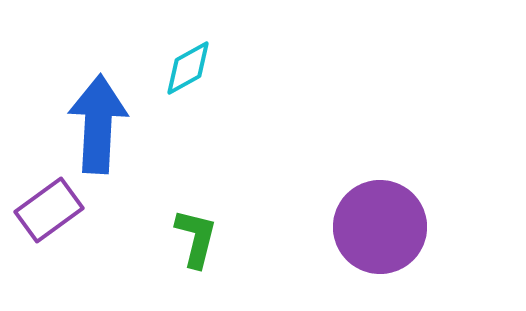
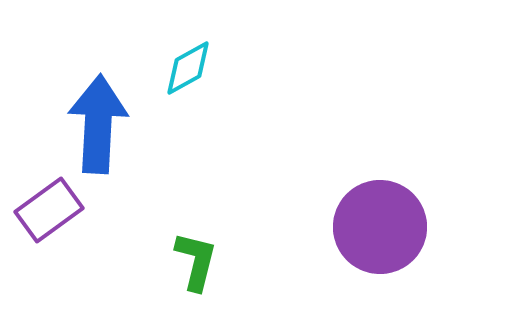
green L-shape: moved 23 px down
